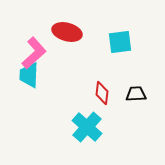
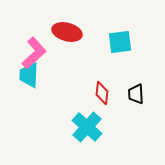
black trapezoid: rotated 90 degrees counterclockwise
